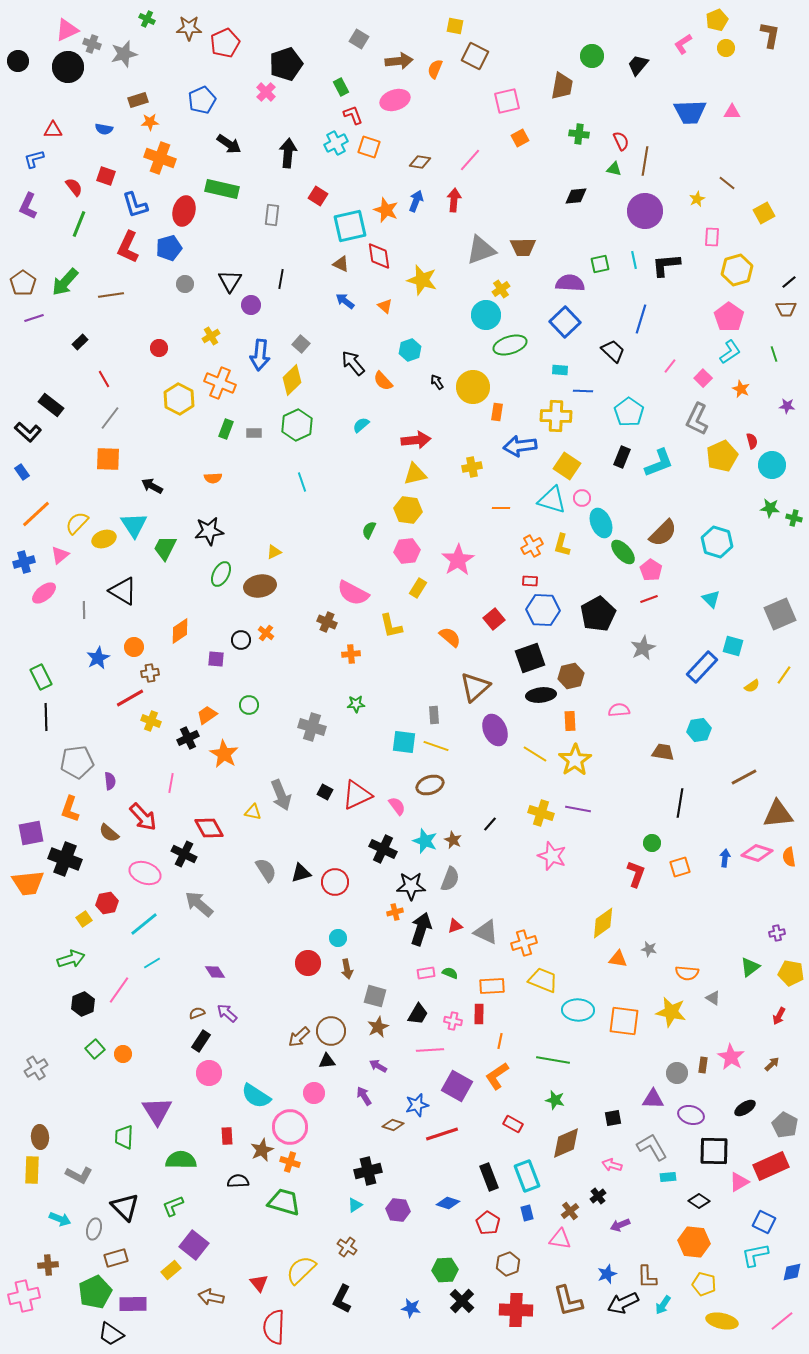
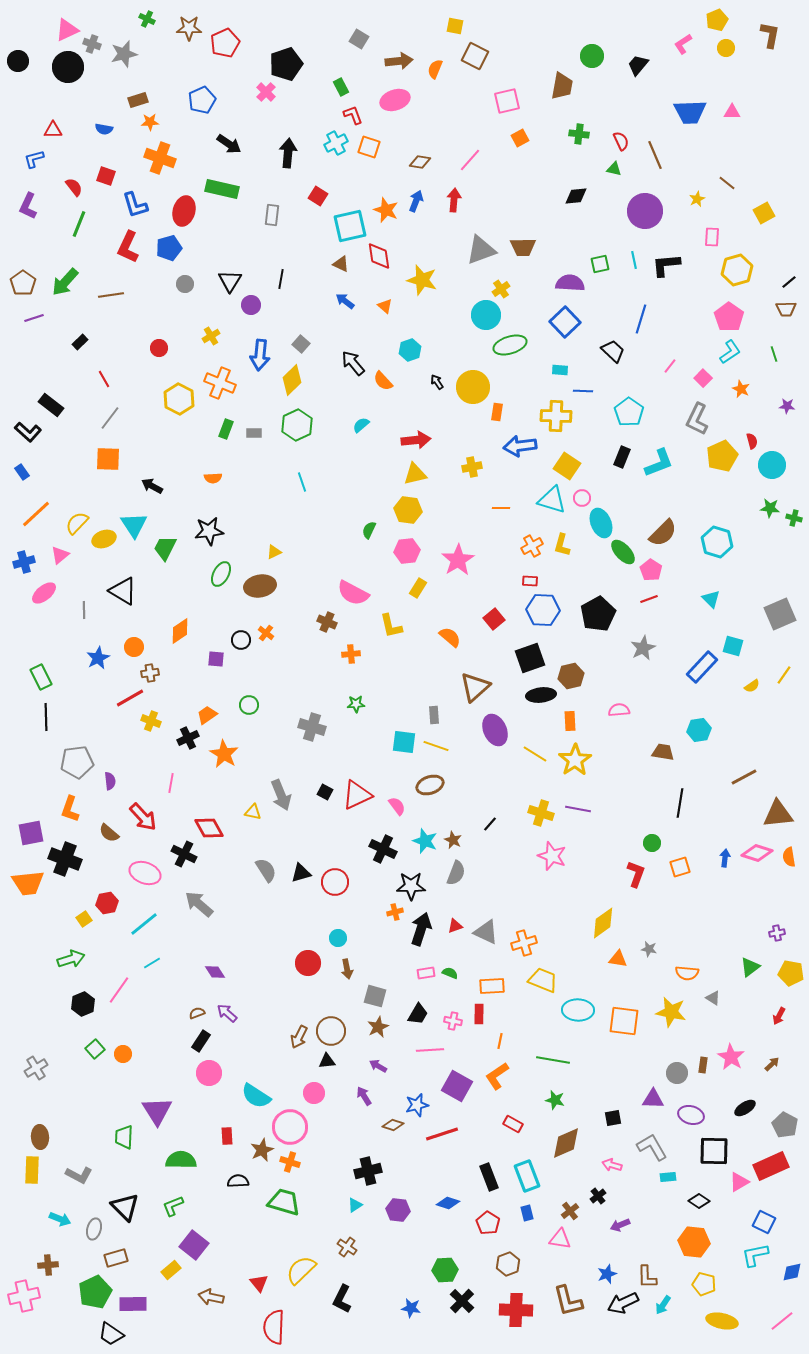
brown line at (645, 161): moved 10 px right, 6 px up; rotated 32 degrees counterclockwise
gray semicircle at (450, 879): moved 6 px right, 6 px up
brown arrow at (299, 1037): rotated 20 degrees counterclockwise
